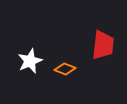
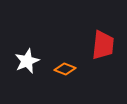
white star: moved 3 px left
